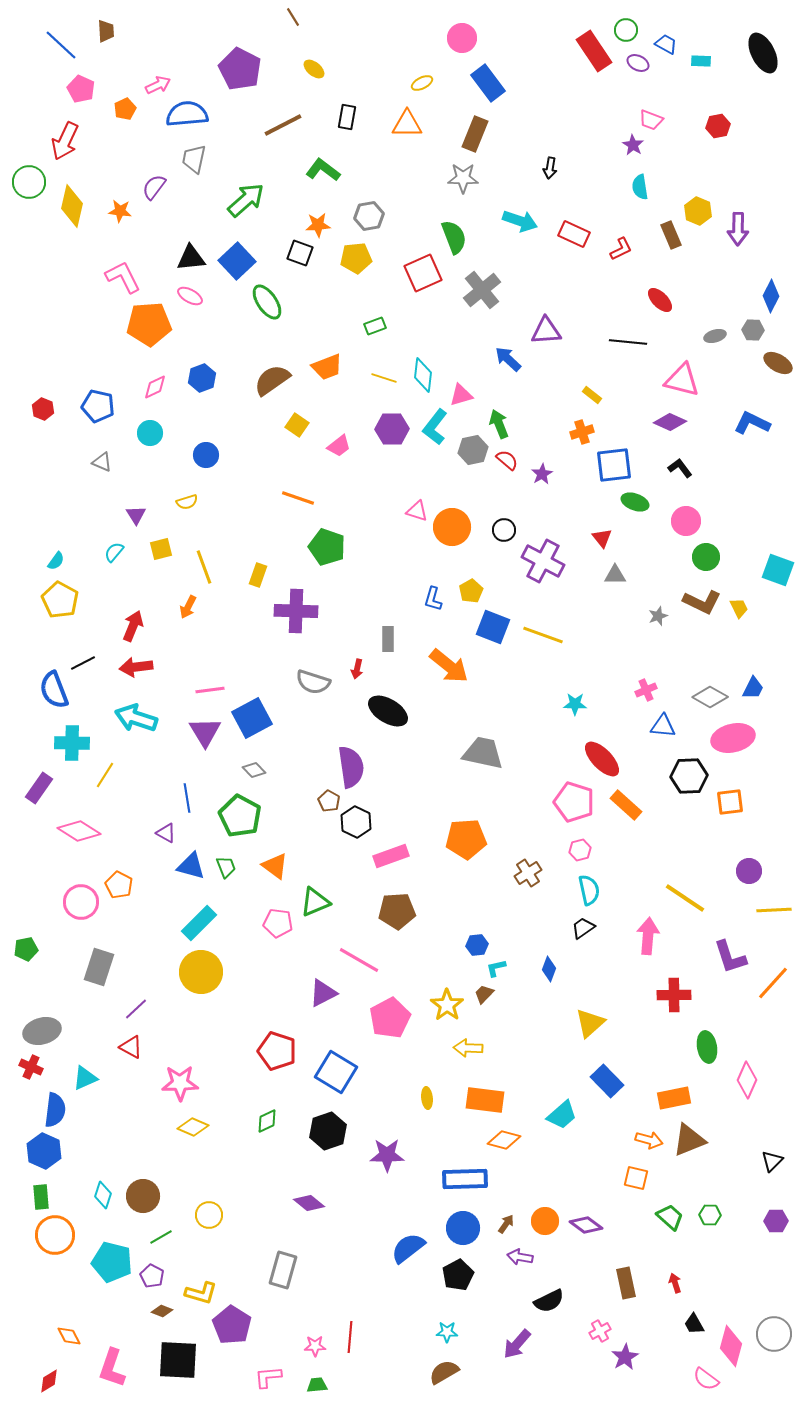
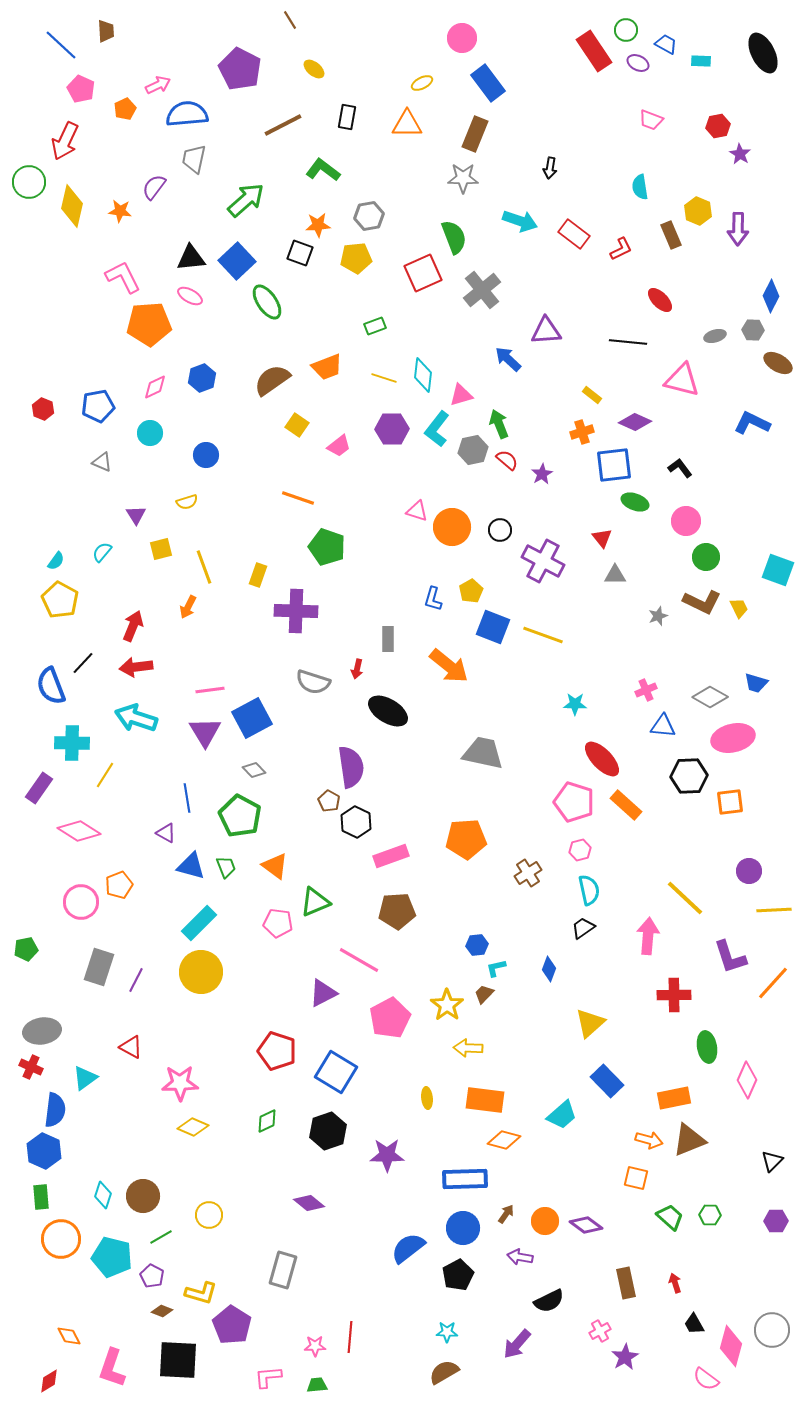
brown line at (293, 17): moved 3 px left, 3 px down
purple star at (633, 145): moved 107 px right, 9 px down
red rectangle at (574, 234): rotated 12 degrees clockwise
blue pentagon at (98, 406): rotated 24 degrees counterclockwise
purple diamond at (670, 422): moved 35 px left
cyan L-shape at (435, 427): moved 2 px right, 2 px down
black circle at (504, 530): moved 4 px left
cyan semicircle at (114, 552): moved 12 px left
black line at (83, 663): rotated 20 degrees counterclockwise
blue trapezoid at (753, 688): moved 3 px right, 5 px up; rotated 80 degrees clockwise
blue semicircle at (54, 690): moved 3 px left, 4 px up
orange pentagon at (119, 885): rotated 24 degrees clockwise
yellow line at (685, 898): rotated 9 degrees clockwise
purple line at (136, 1009): moved 29 px up; rotated 20 degrees counterclockwise
gray ellipse at (42, 1031): rotated 6 degrees clockwise
cyan triangle at (85, 1078): rotated 12 degrees counterclockwise
brown arrow at (506, 1224): moved 10 px up
orange circle at (55, 1235): moved 6 px right, 4 px down
cyan pentagon at (112, 1262): moved 5 px up
gray circle at (774, 1334): moved 2 px left, 4 px up
